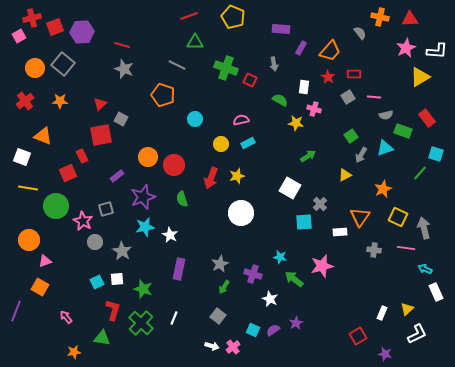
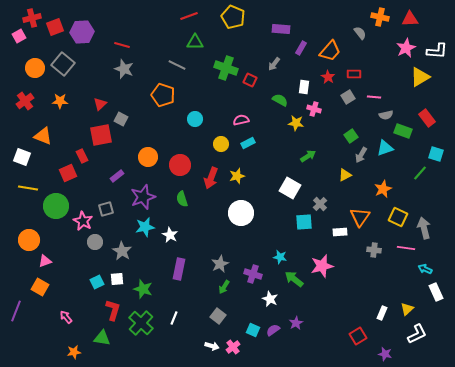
gray arrow at (274, 64): rotated 48 degrees clockwise
red circle at (174, 165): moved 6 px right
